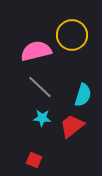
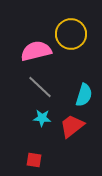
yellow circle: moved 1 px left, 1 px up
cyan semicircle: moved 1 px right
red square: rotated 14 degrees counterclockwise
